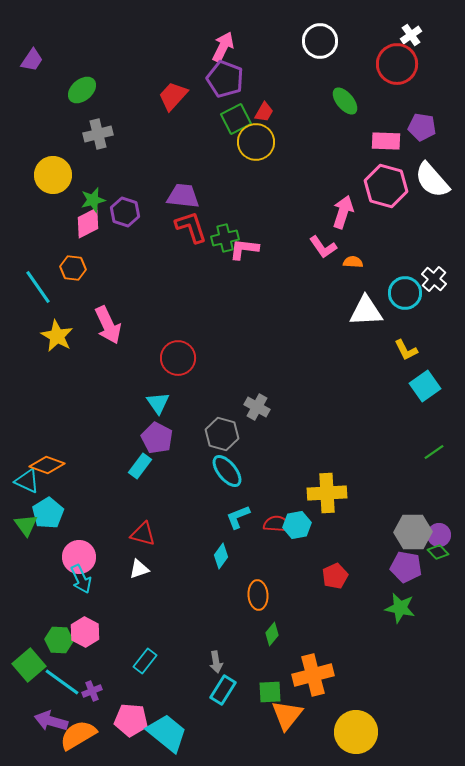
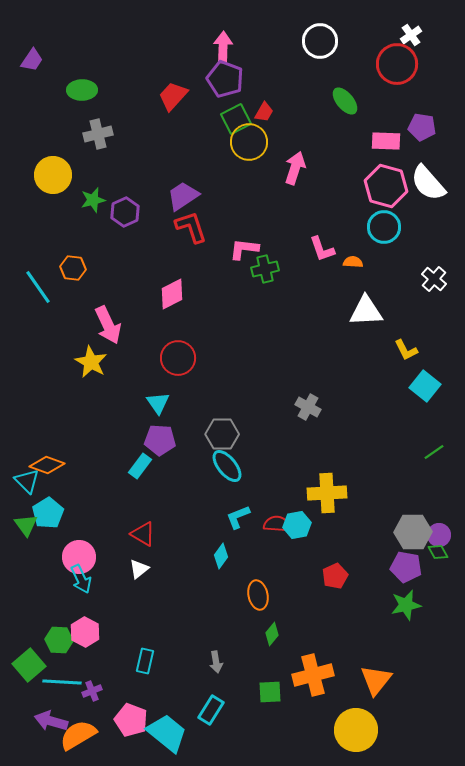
pink arrow at (223, 47): rotated 24 degrees counterclockwise
green ellipse at (82, 90): rotated 40 degrees clockwise
yellow circle at (256, 142): moved 7 px left
white semicircle at (432, 180): moved 4 px left, 3 px down
purple trapezoid at (183, 196): rotated 40 degrees counterclockwise
purple hexagon at (125, 212): rotated 16 degrees clockwise
pink arrow at (343, 212): moved 48 px left, 44 px up
pink diamond at (88, 223): moved 84 px right, 71 px down
green cross at (225, 238): moved 40 px right, 31 px down
pink L-shape at (323, 247): moved 1 px left, 2 px down; rotated 16 degrees clockwise
cyan circle at (405, 293): moved 21 px left, 66 px up
yellow star at (57, 336): moved 34 px right, 26 px down
cyan square at (425, 386): rotated 16 degrees counterclockwise
gray cross at (257, 407): moved 51 px right
gray hexagon at (222, 434): rotated 16 degrees counterclockwise
purple pentagon at (157, 438): moved 3 px right, 2 px down; rotated 24 degrees counterclockwise
cyan ellipse at (227, 471): moved 5 px up
cyan triangle at (27, 481): rotated 20 degrees clockwise
red triangle at (143, 534): rotated 16 degrees clockwise
green diamond at (438, 552): rotated 15 degrees clockwise
white triangle at (139, 569): rotated 20 degrees counterclockwise
orange ellipse at (258, 595): rotated 8 degrees counterclockwise
green star at (400, 608): moved 6 px right, 3 px up; rotated 24 degrees counterclockwise
cyan rectangle at (145, 661): rotated 25 degrees counterclockwise
cyan line at (62, 682): rotated 33 degrees counterclockwise
cyan rectangle at (223, 690): moved 12 px left, 20 px down
orange triangle at (287, 715): moved 89 px right, 35 px up
pink pentagon at (131, 720): rotated 16 degrees clockwise
yellow circle at (356, 732): moved 2 px up
